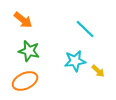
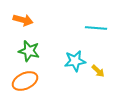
orange arrow: rotated 24 degrees counterclockwise
cyan line: moved 11 px right, 1 px up; rotated 40 degrees counterclockwise
